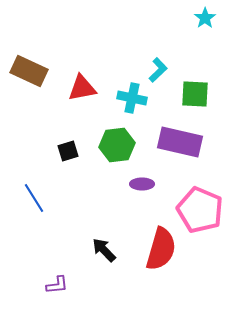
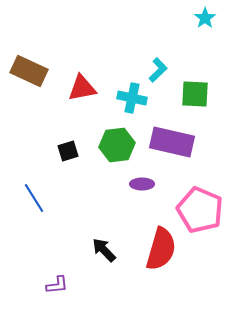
purple rectangle: moved 8 px left
